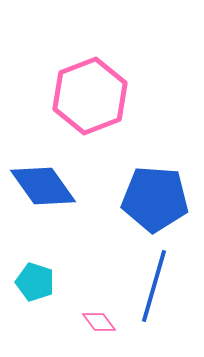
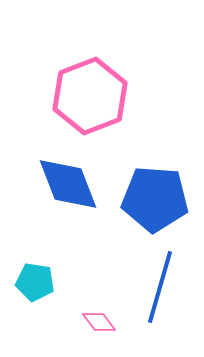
blue diamond: moved 25 px right, 2 px up; rotated 14 degrees clockwise
cyan pentagon: rotated 9 degrees counterclockwise
blue line: moved 6 px right, 1 px down
